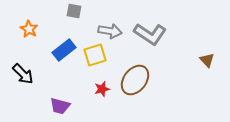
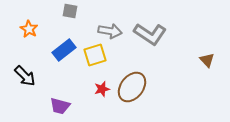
gray square: moved 4 px left
black arrow: moved 2 px right, 2 px down
brown ellipse: moved 3 px left, 7 px down
